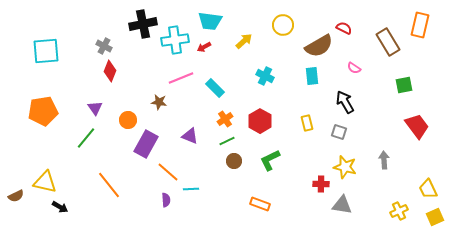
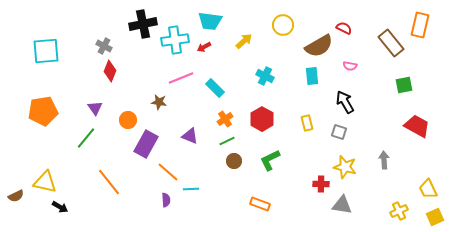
brown rectangle at (388, 42): moved 3 px right, 1 px down; rotated 8 degrees counterclockwise
pink semicircle at (354, 68): moved 4 px left, 2 px up; rotated 24 degrees counterclockwise
red hexagon at (260, 121): moved 2 px right, 2 px up
red trapezoid at (417, 126): rotated 24 degrees counterclockwise
orange line at (109, 185): moved 3 px up
